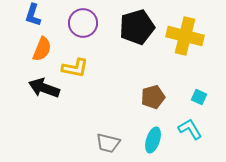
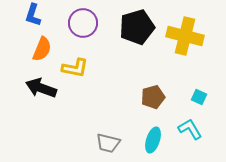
black arrow: moved 3 px left
